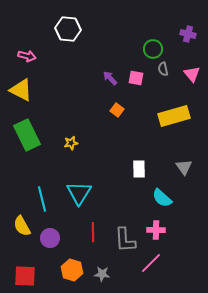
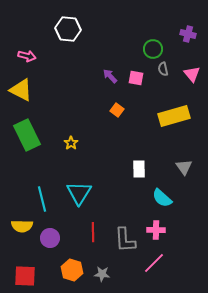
purple arrow: moved 2 px up
yellow star: rotated 24 degrees counterclockwise
yellow semicircle: rotated 60 degrees counterclockwise
pink line: moved 3 px right
